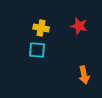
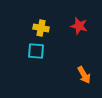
cyan square: moved 1 px left, 1 px down
orange arrow: rotated 18 degrees counterclockwise
